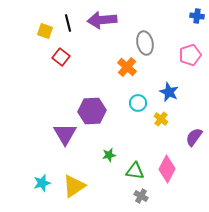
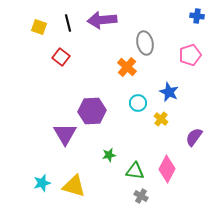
yellow square: moved 6 px left, 4 px up
yellow triangle: rotated 50 degrees clockwise
